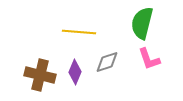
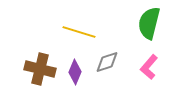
green semicircle: moved 7 px right
yellow line: rotated 12 degrees clockwise
pink L-shape: moved 8 px down; rotated 60 degrees clockwise
brown cross: moved 6 px up
